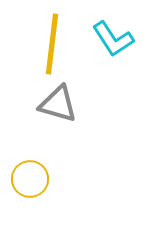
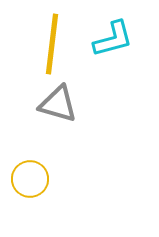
cyan L-shape: rotated 72 degrees counterclockwise
